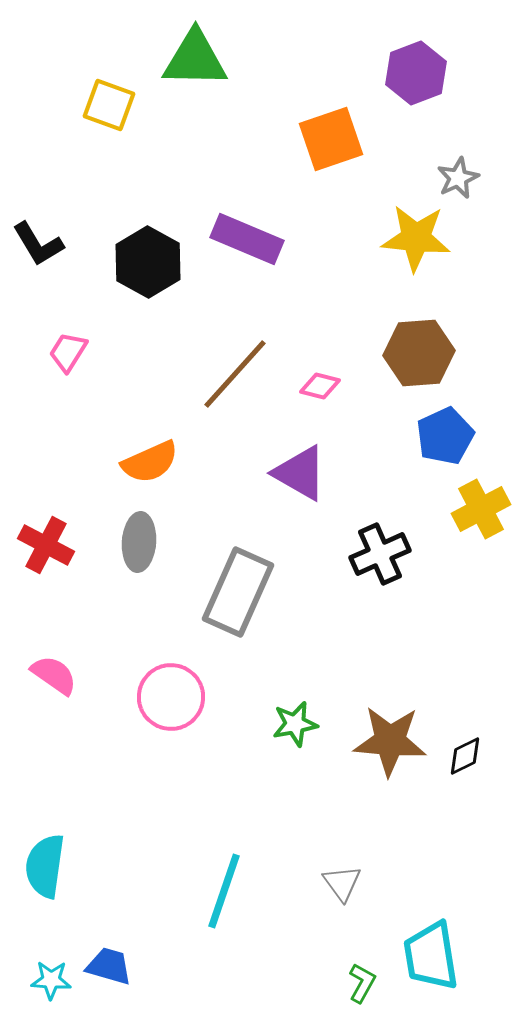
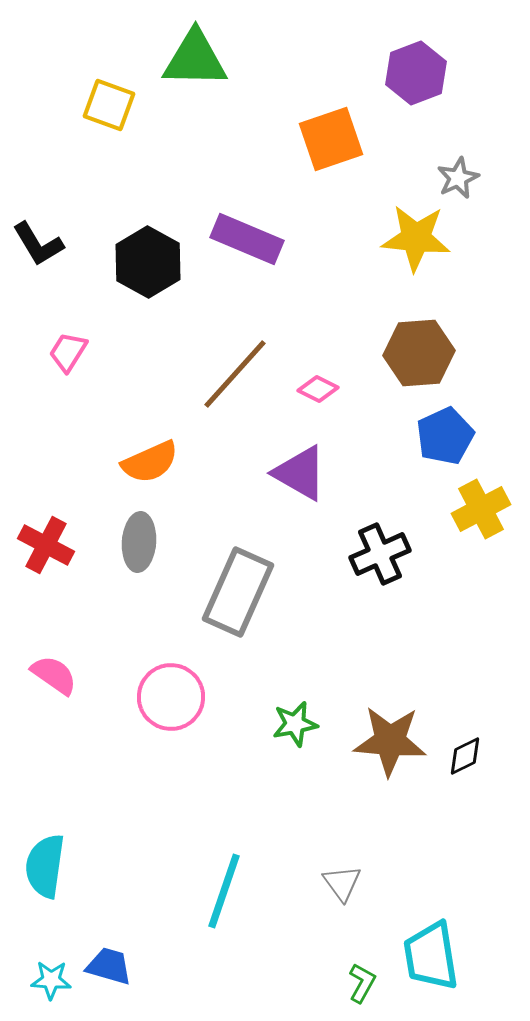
pink diamond: moved 2 px left, 3 px down; rotated 12 degrees clockwise
